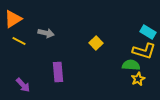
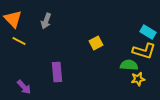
orange triangle: rotated 42 degrees counterclockwise
gray arrow: moved 12 px up; rotated 98 degrees clockwise
yellow square: rotated 16 degrees clockwise
green semicircle: moved 2 px left
purple rectangle: moved 1 px left
yellow star: rotated 16 degrees clockwise
purple arrow: moved 1 px right, 2 px down
